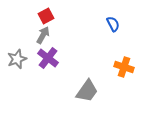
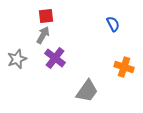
red square: rotated 21 degrees clockwise
purple cross: moved 7 px right
